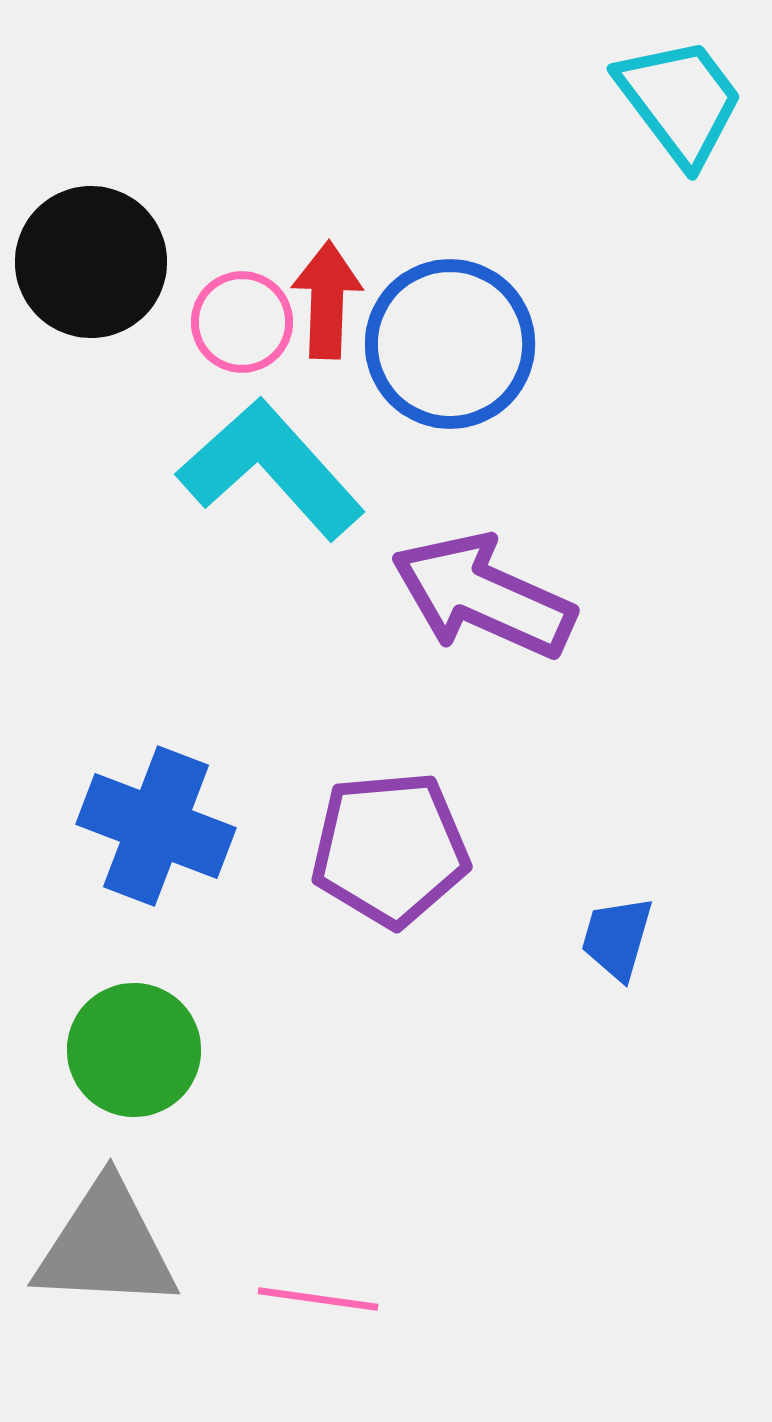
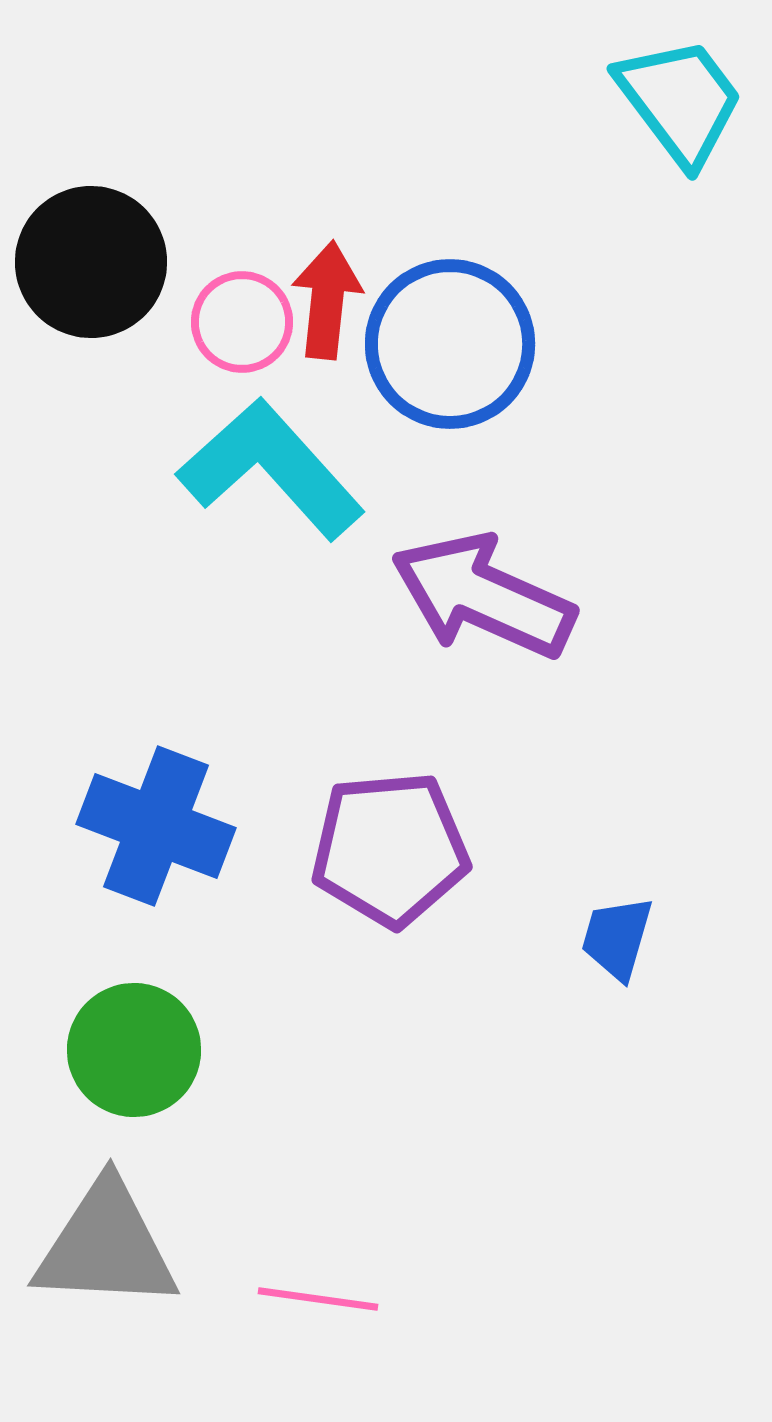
red arrow: rotated 4 degrees clockwise
